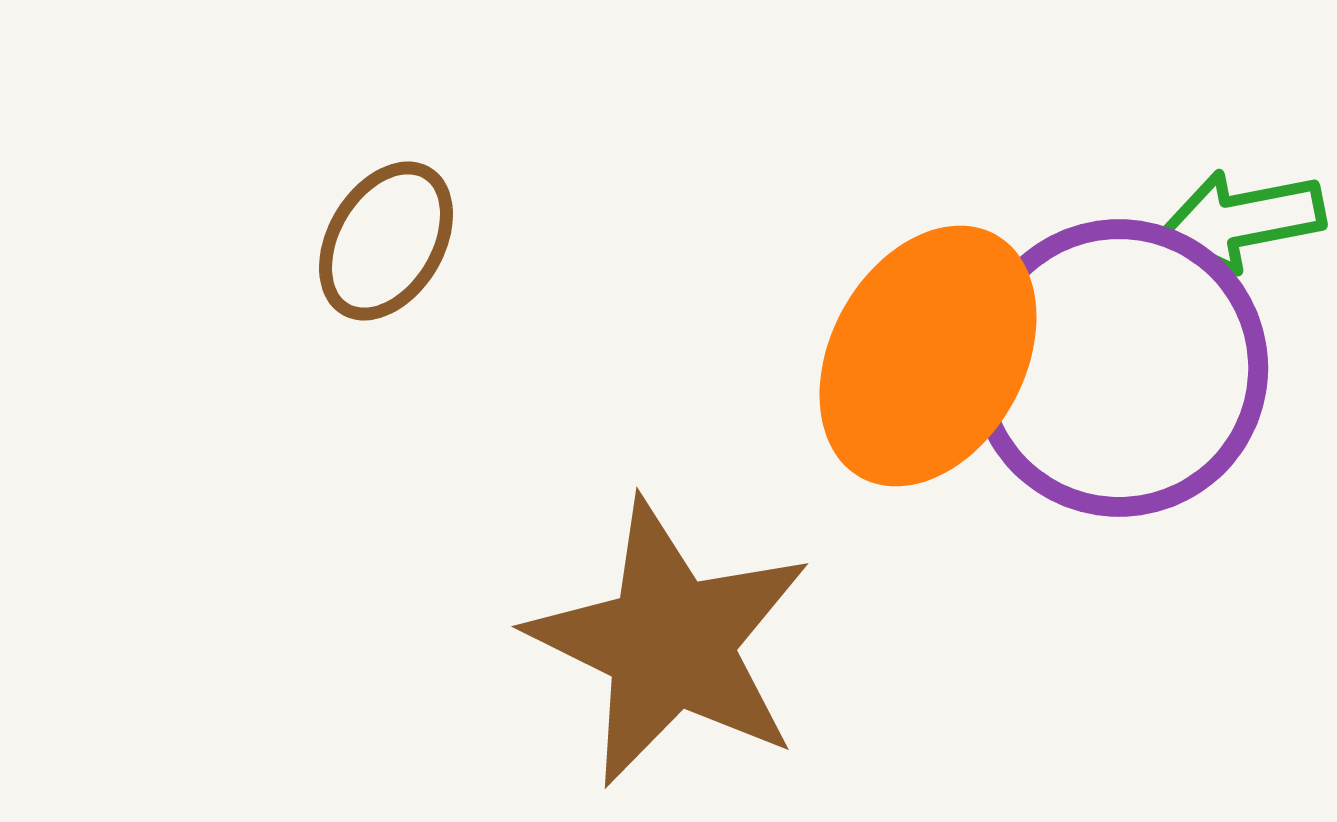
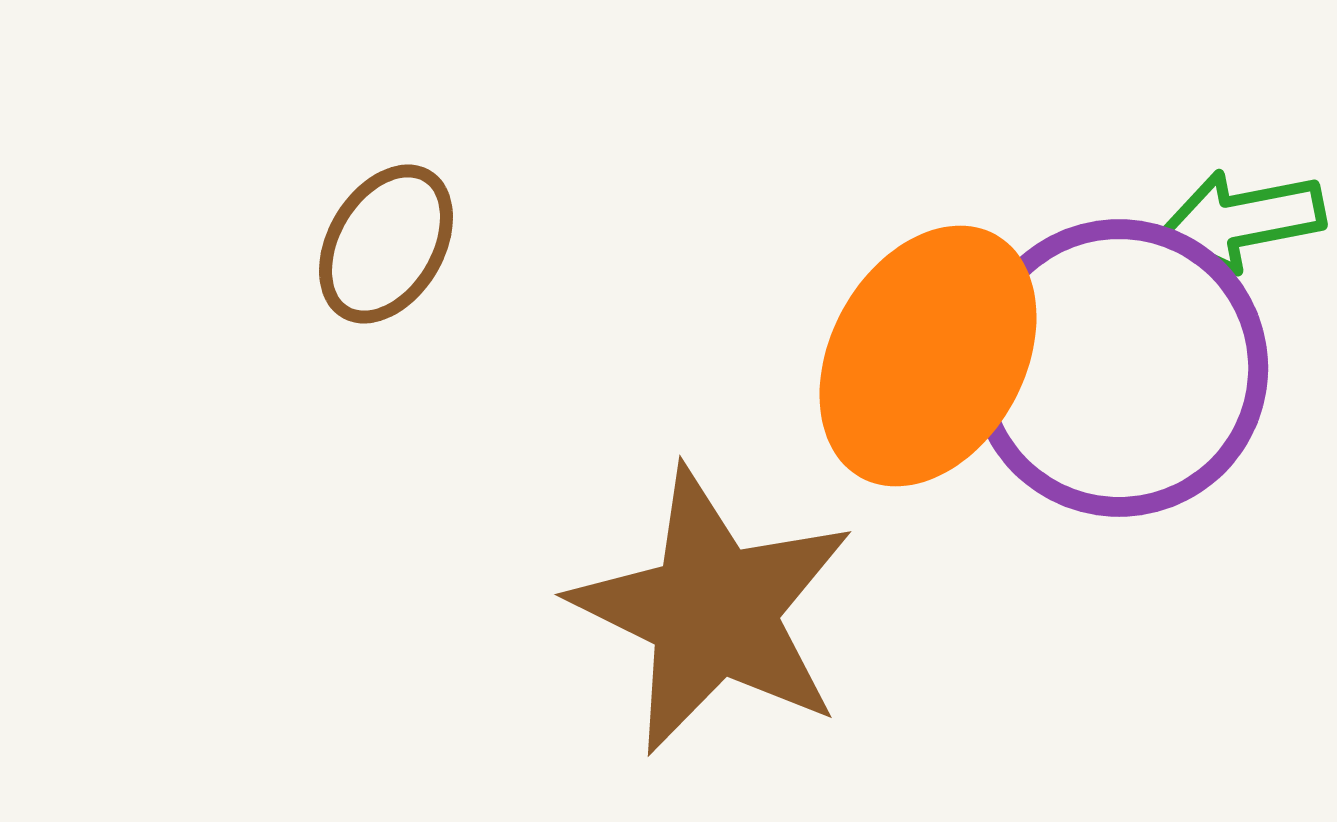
brown ellipse: moved 3 px down
brown star: moved 43 px right, 32 px up
